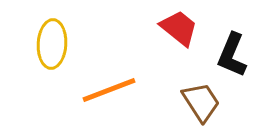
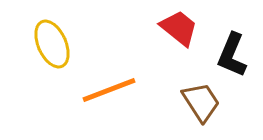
yellow ellipse: rotated 27 degrees counterclockwise
